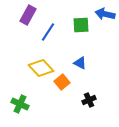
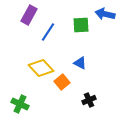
purple rectangle: moved 1 px right
